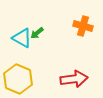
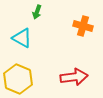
green arrow: moved 21 px up; rotated 32 degrees counterclockwise
red arrow: moved 2 px up
